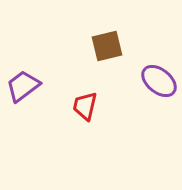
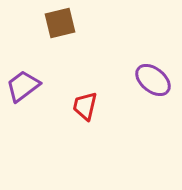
brown square: moved 47 px left, 23 px up
purple ellipse: moved 6 px left, 1 px up
